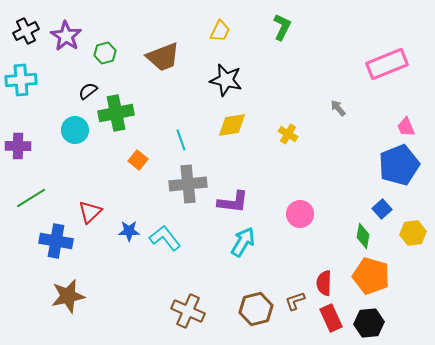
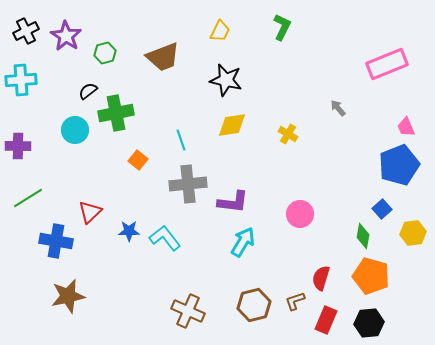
green line: moved 3 px left
red semicircle: moved 3 px left, 5 px up; rotated 15 degrees clockwise
brown hexagon: moved 2 px left, 4 px up
red rectangle: moved 5 px left, 2 px down; rotated 48 degrees clockwise
